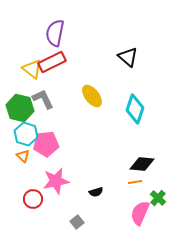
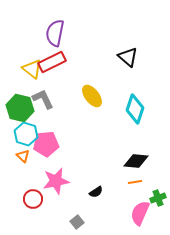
black diamond: moved 6 px left, 3 px up
black semicircle: rotated 16 degrees counterclockwise
green cross: rotated 28 degrees clockwise
